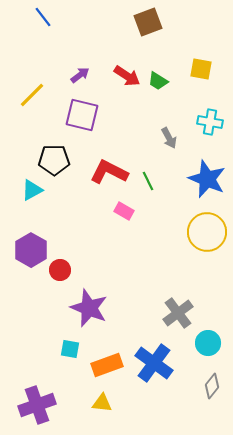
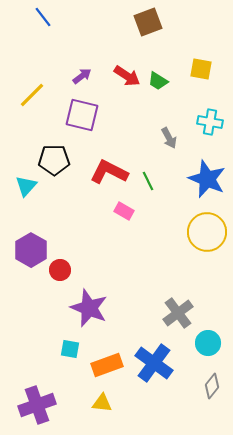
purple arrow: moved 2 px right, 1 px down
cyan triangle: moved 6 px left, 4 px up; rotated 20 degrees counterclockwise
